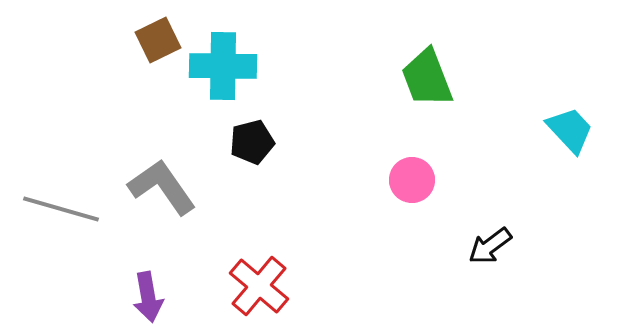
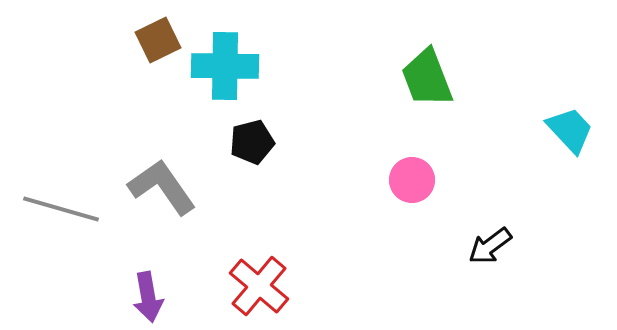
cyan cross: moved 2 px right
